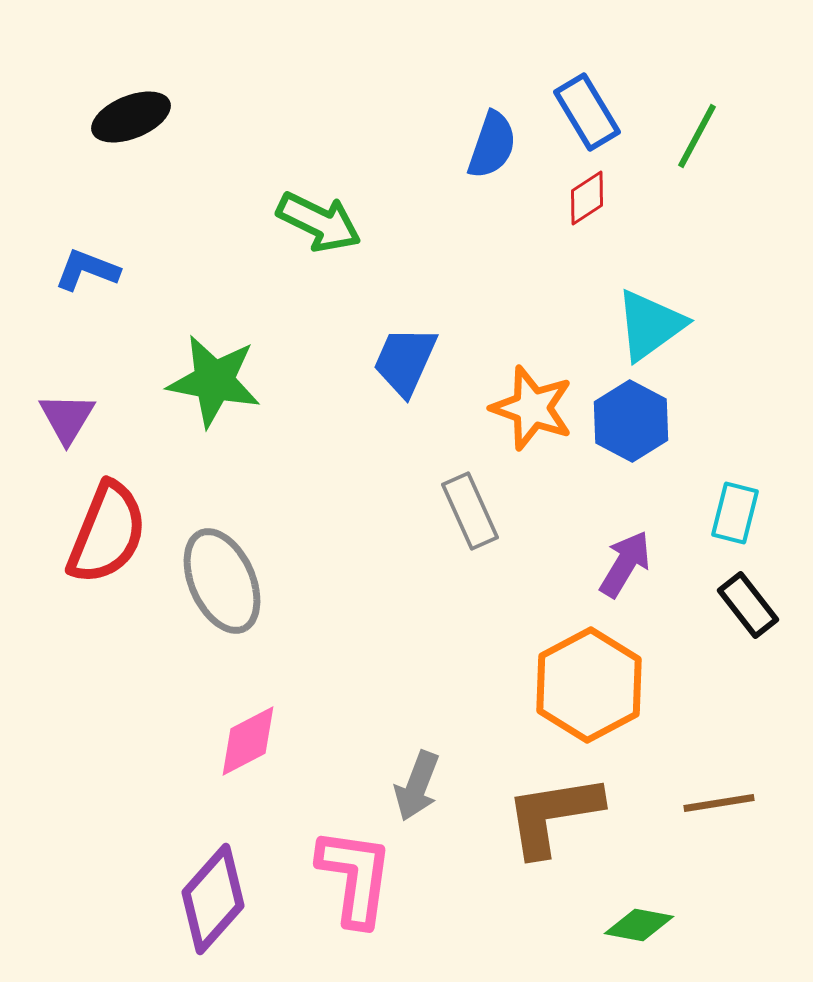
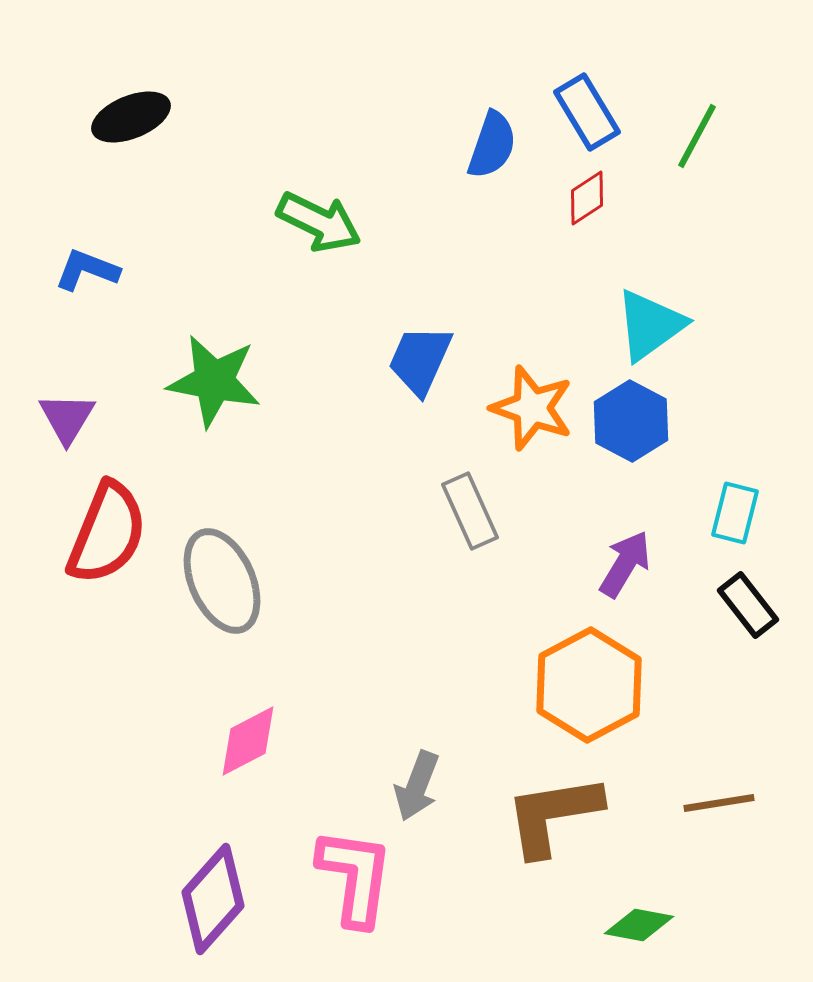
blue trapezoid: moved 15 px right, 1 px up
